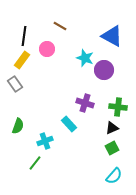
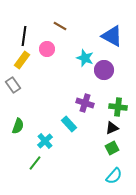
gray rectangle: moved 2 px left, 1 px down
cyan cross: rotated 21 degrees counterclockwise
